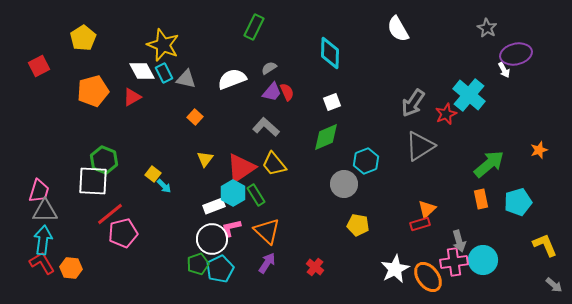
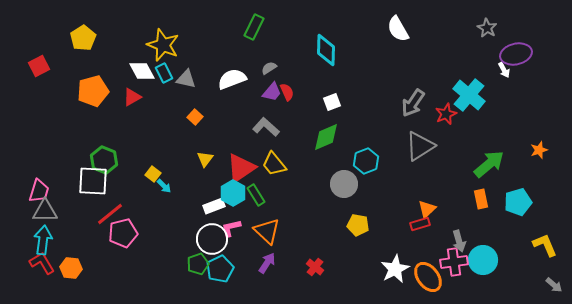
cyan diamond at (330, 53): moved 4 px left, 3 px up
